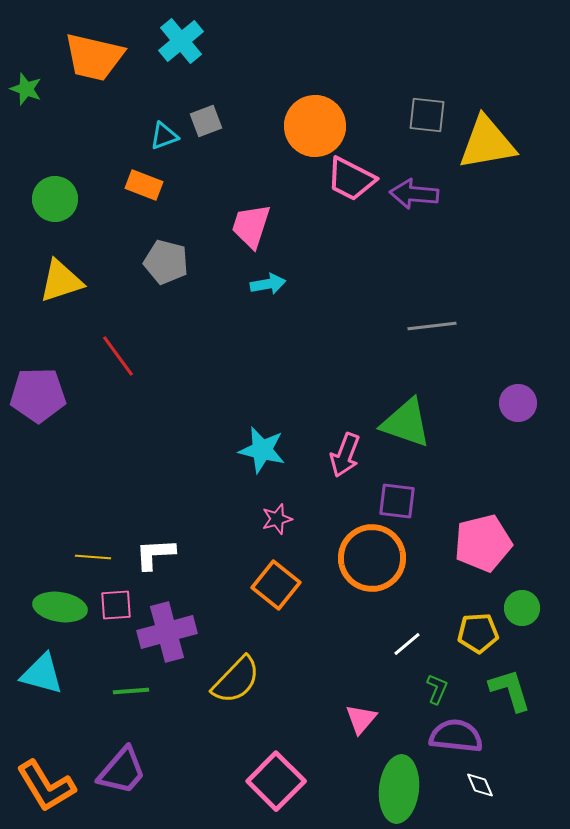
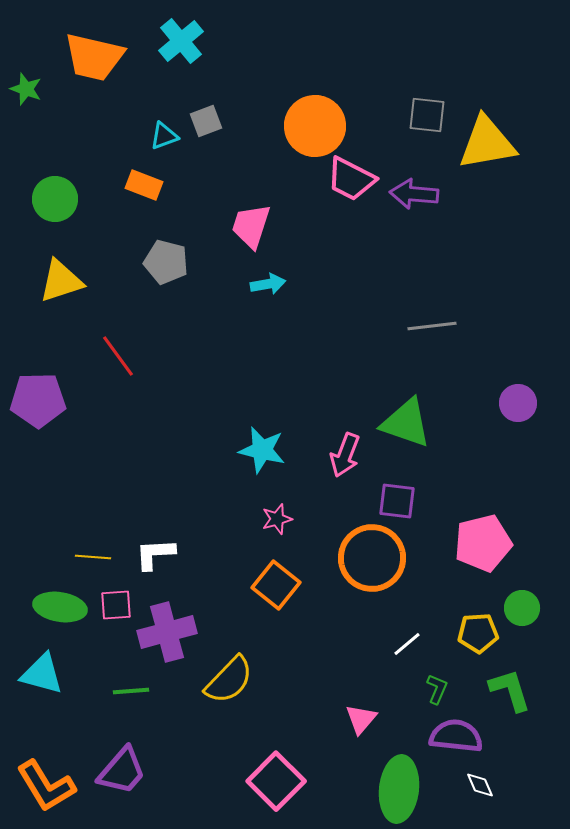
purple pentagon at (38, 395): moved 5 px down
yellow semicircle at (236, 680): moved 7 px left
